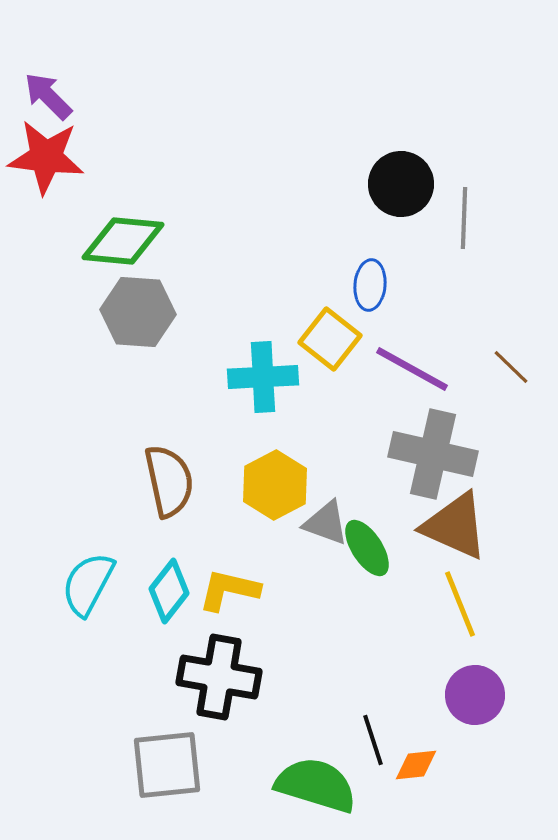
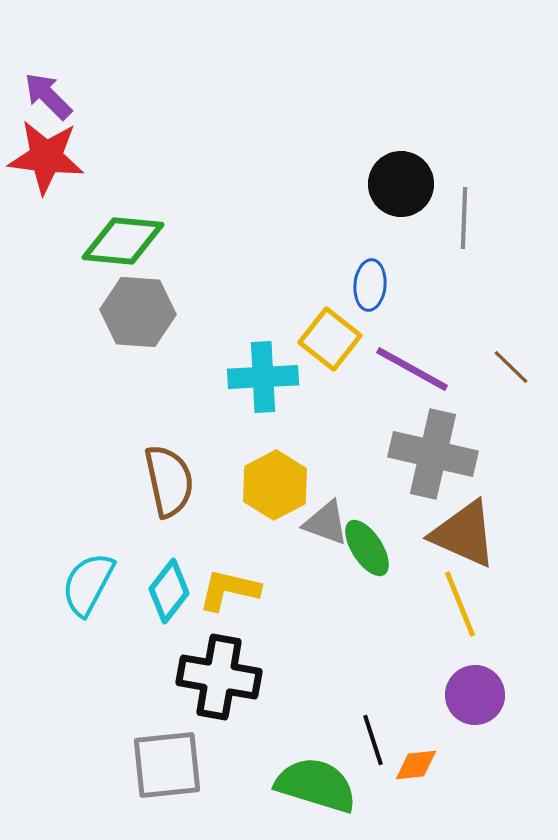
brown triangle: moved 9 px right, 8 px down
